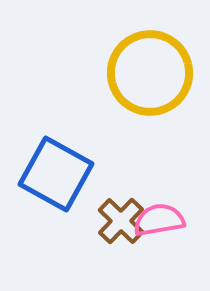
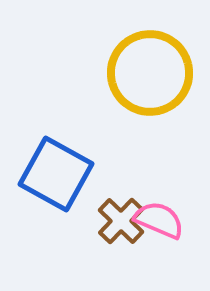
pink semicircle: rotated 33 degrees clockwise
